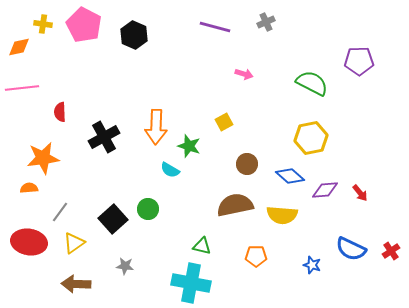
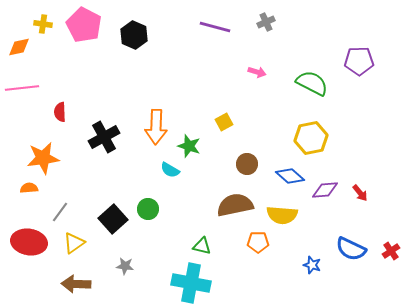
pink arrow: moved 13 px right, 2 px up
orange pentagon: moved 2 px right, 14 px up
